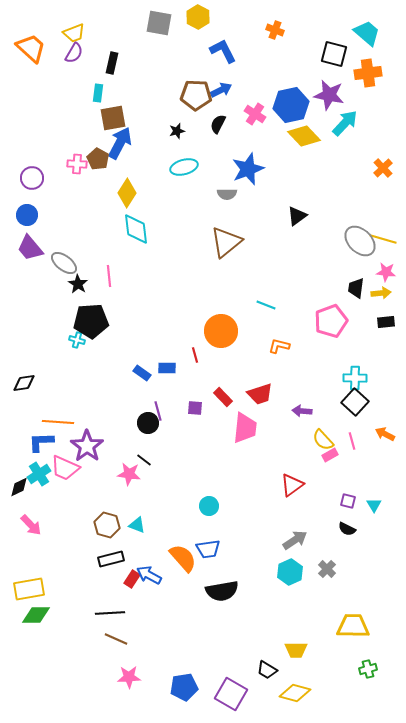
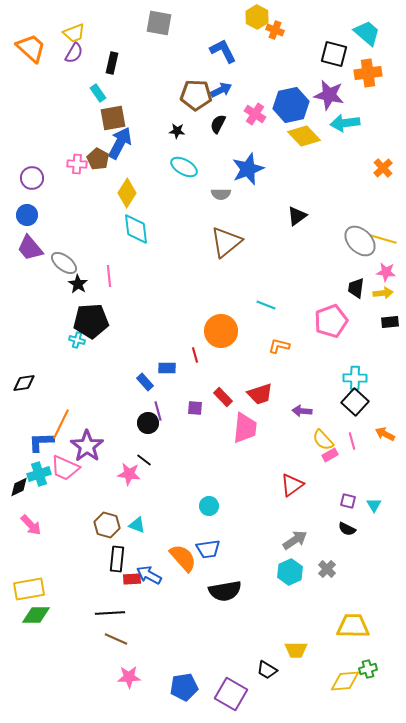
yellow hexagon at (198, 17): moved 59 px right
cyan rectangle at (98, 93): rotated 42 degrees counterclockwise
cyan arrow at (345, 123): rotated 140 degrees counterclockwise
black star at (177, 131): rotated 21 degrees clockwise
cyan ellipse at (184, 167): rotated 44 degrees clockwise
gray semicircle at (227, 194): moved 6 px left
yellow arrow at (381, 293): moved 2 px right
black rectangle at (386, 322): moved 4 px right
blue rectangle at (142, 373): moved 3 px right, 9 px down; rotated 12 degrees clockwise
orange line at (58, 422): moved 3 px right, 2 px down; rotated 68 degrees counterclockwise
cyan cross at (39, 474): rotated 15 degrees clockwise
black rectangle at (111, 559): moved 6 px right; rotated 70 degrees counterclockwise
red rectangle at (132, 579): rotated 54 degrees clockwise
black semicircle at (222, 591): moved 3 px right
yellow diamond at (295, 693): moved 50 px right, 12 px up; rotated 20 degrees counterclockwise
